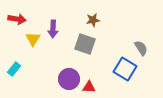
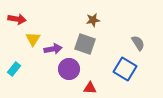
purple arrow: moved 20 px down; rotated 102 degrees counterclockwise
gray semicircle: moved 3 px left, 5 px up
purple circle: moved 10 px up
red triangle: moved 1 px right, 1 px down
